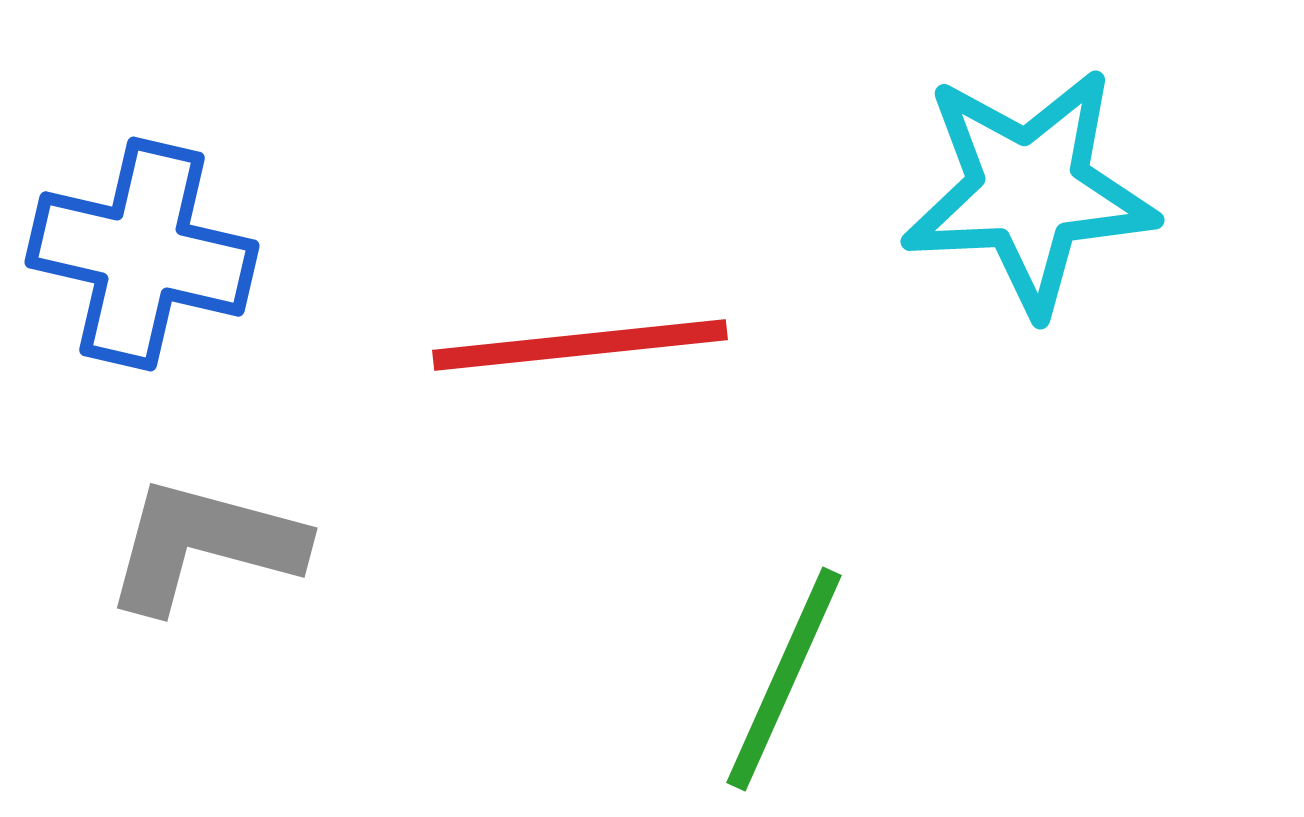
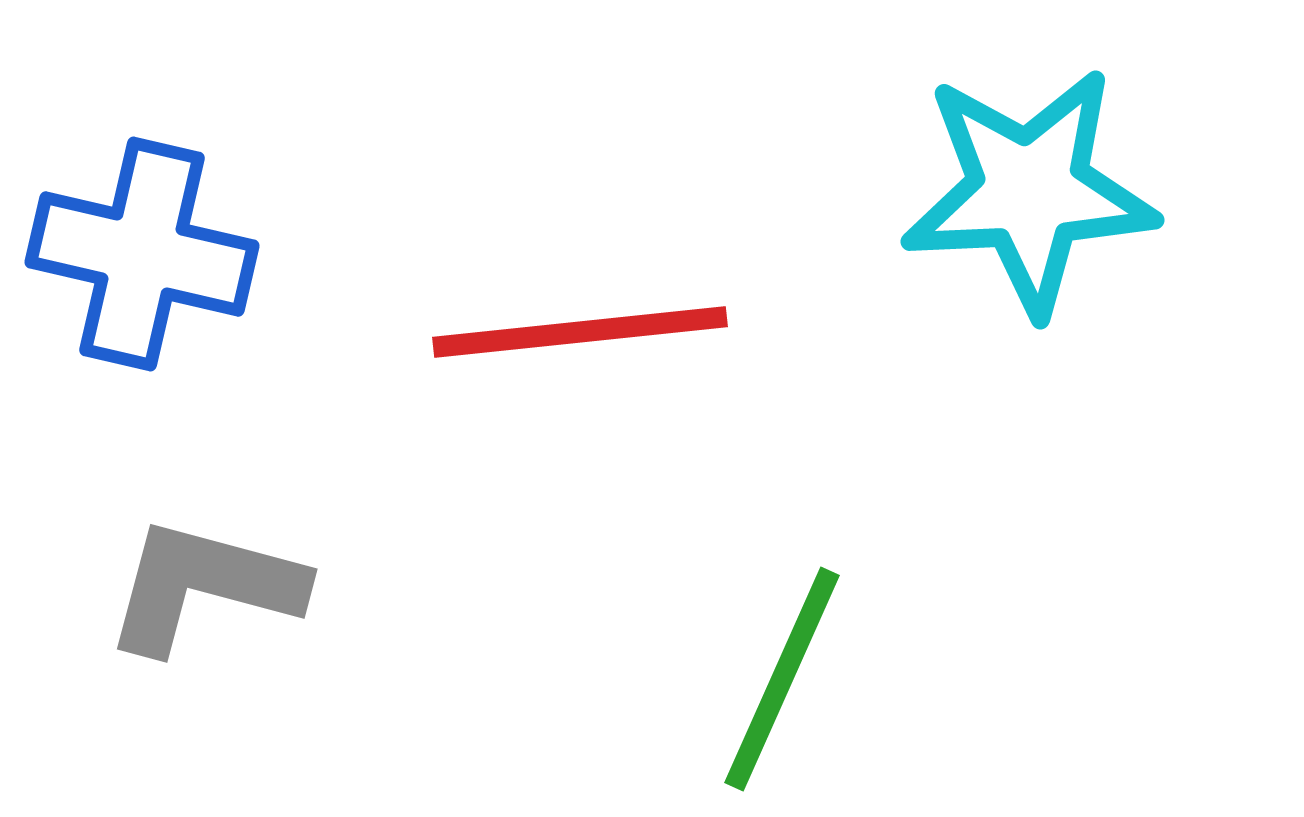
red line: moved 13 px up
gray L-shape: moved 41 px down
green line: moved 2 px left
